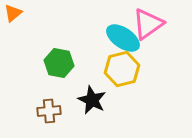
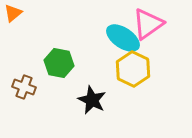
yellow hexagon: moved 11 px right; rotated 20 degrees counterclockwise
brown cross: moved 25 px left, 24 px up; rotated 25 degrees clockwise
